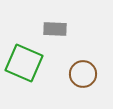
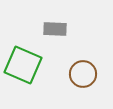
green square: moved 1 px left, 2 px down
